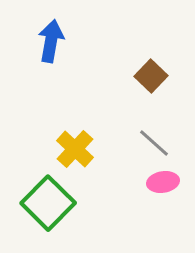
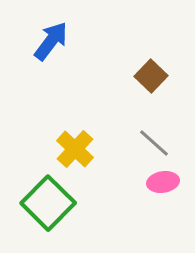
blue arrow: rotated 27 degrees clockwise
